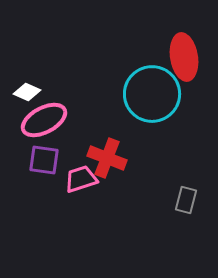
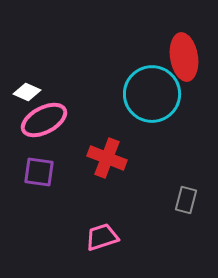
purple square: moved 5 px left, 12 px down
pink trapezoid: moved 21 px right, 58 px down
